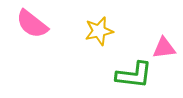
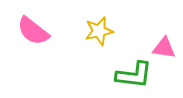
pink semicircle: moved 1 px right, 7 px down
pink triangle: rotated 15 degrees clockwise
